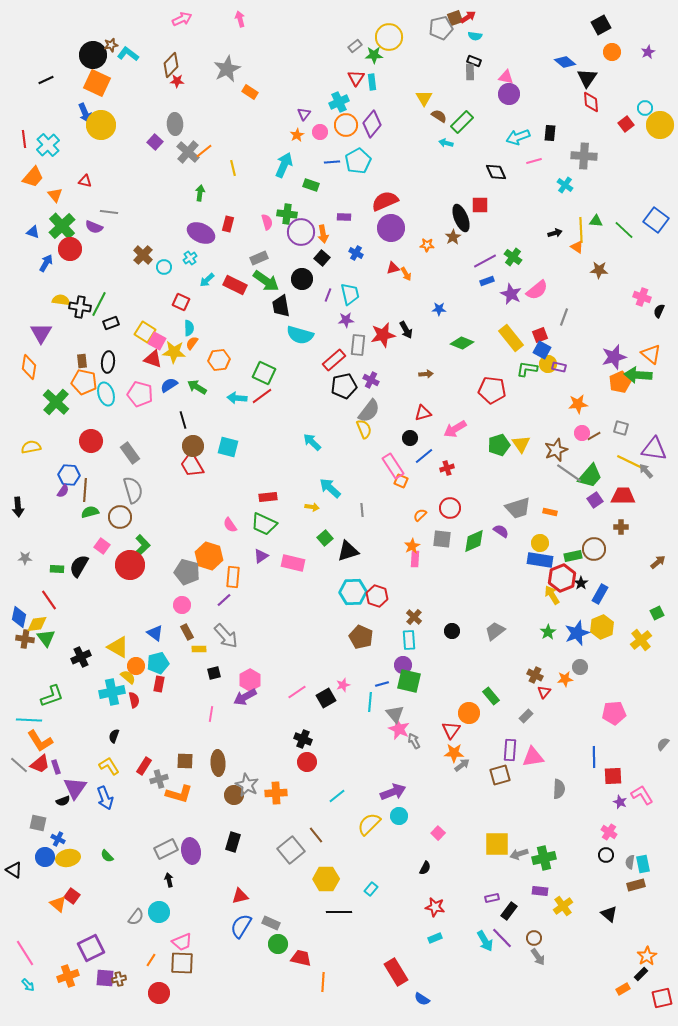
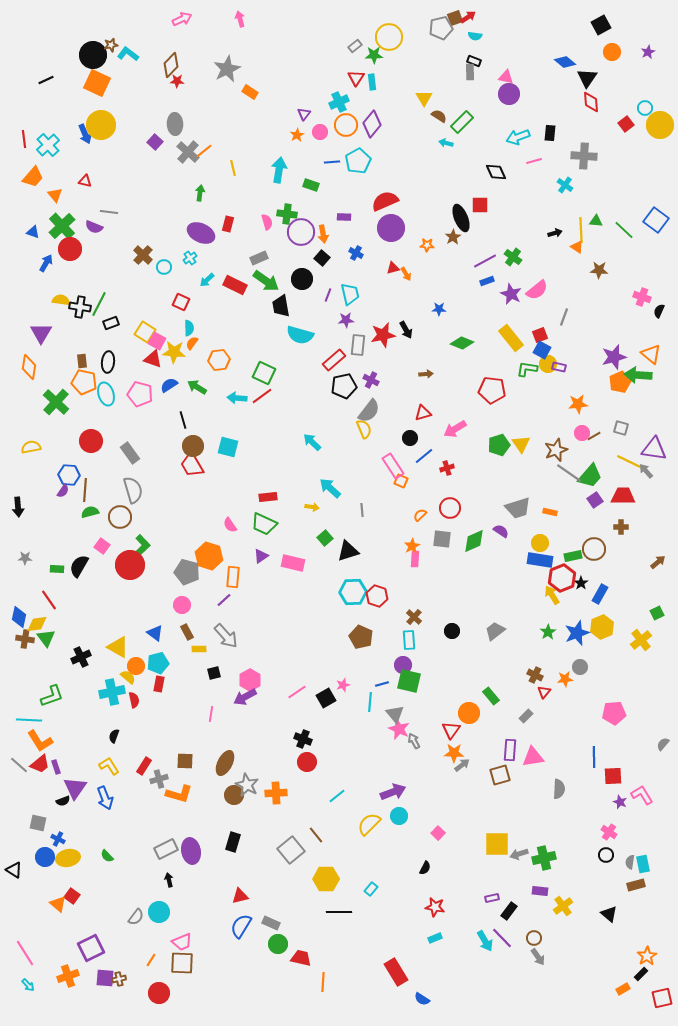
blue arrow at (85, 113): moved 21 px down
cyan arrow at (284, 165): moved 5 px left, 5 px down; rotated 15 degrees counterclockwise
brown ellipse at (218, 763): moved 7 px right; rotated 30 degrees clockwise
